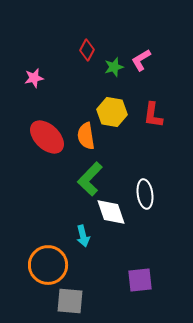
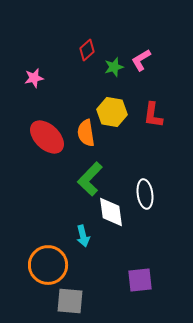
red diamond: rotated 20 degrees clockwise
orange semicircle: moved 3 px up
white diamond: rotated 12 degrees clockwise
